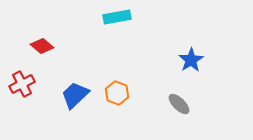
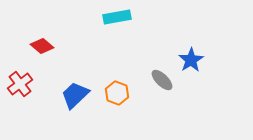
red cross: moved 2 px left; rotated 10 degrees counterclockwise
gray ellipse: moved 17 px left, 24 px up
